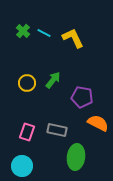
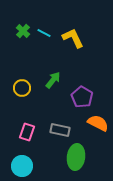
yellow circle: moved 5 px left, 5 px down
purple pentagon: rotated 20 degrees clockwise
gray rectangle: moved 3 px right
